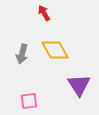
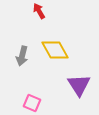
red arrow: moved 5 px left, 2 px up
gray arrow: moved 2 px down
pink square: moved 3 px right, 2 px down; rotated 30 degrees clockwise
